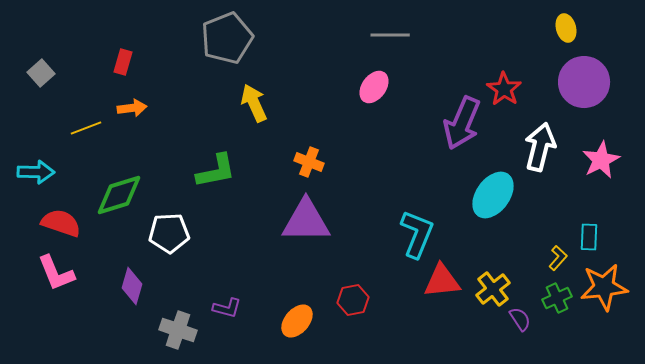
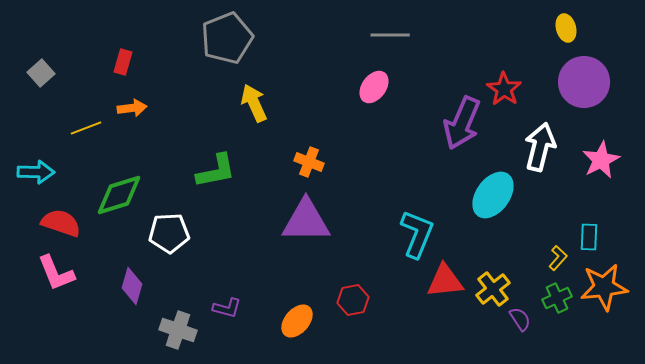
red triangle: moved 3 px right
